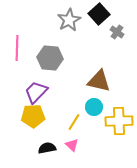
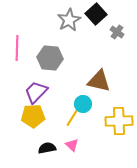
black square: moved 3 px left
cyan circle: moved 11 px left, 3 px up
yellow line: moved 2 px left, 4 px up
